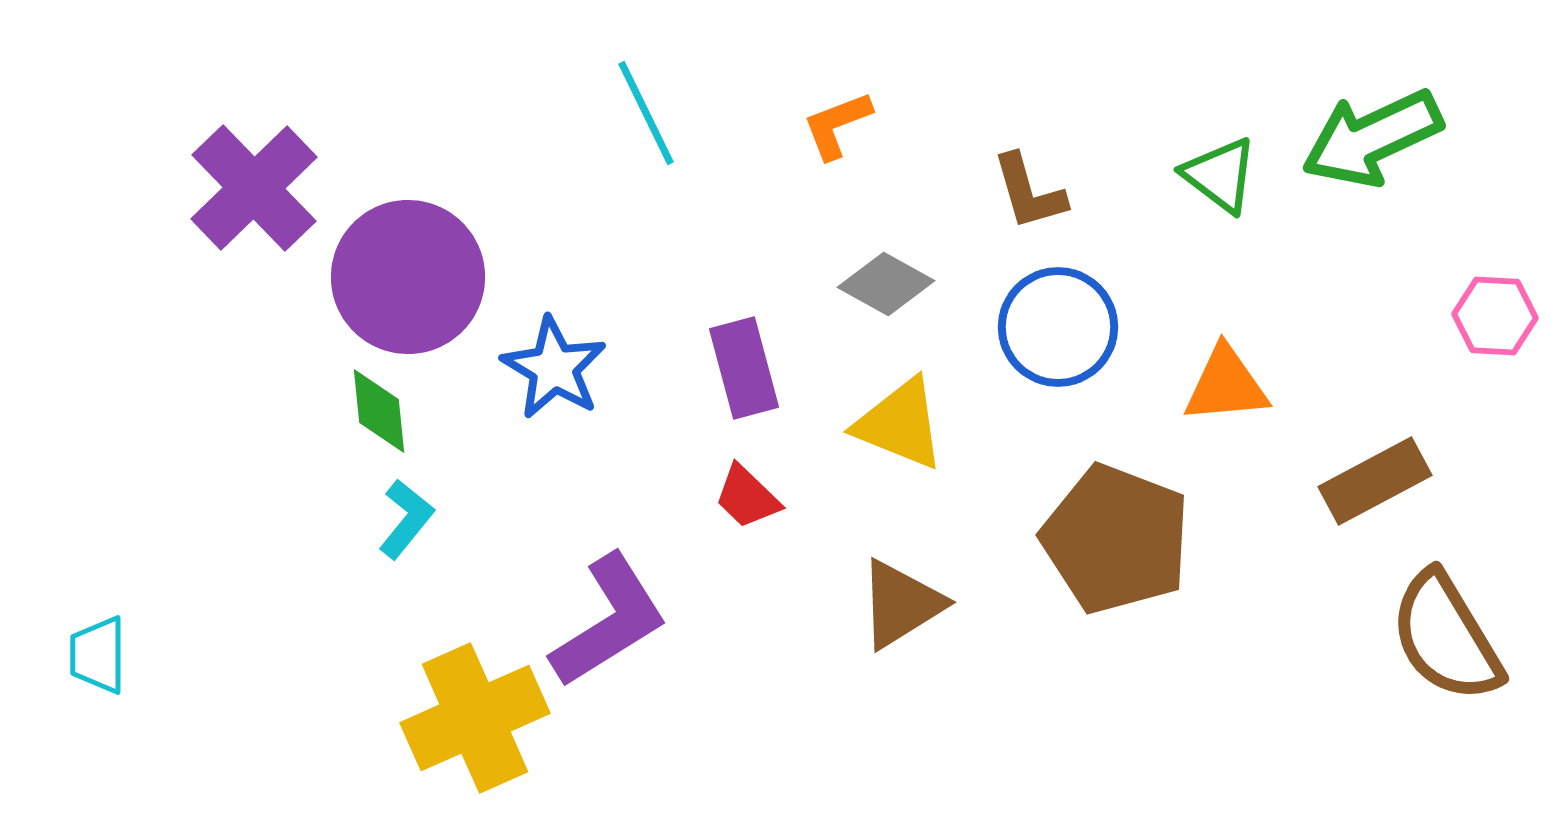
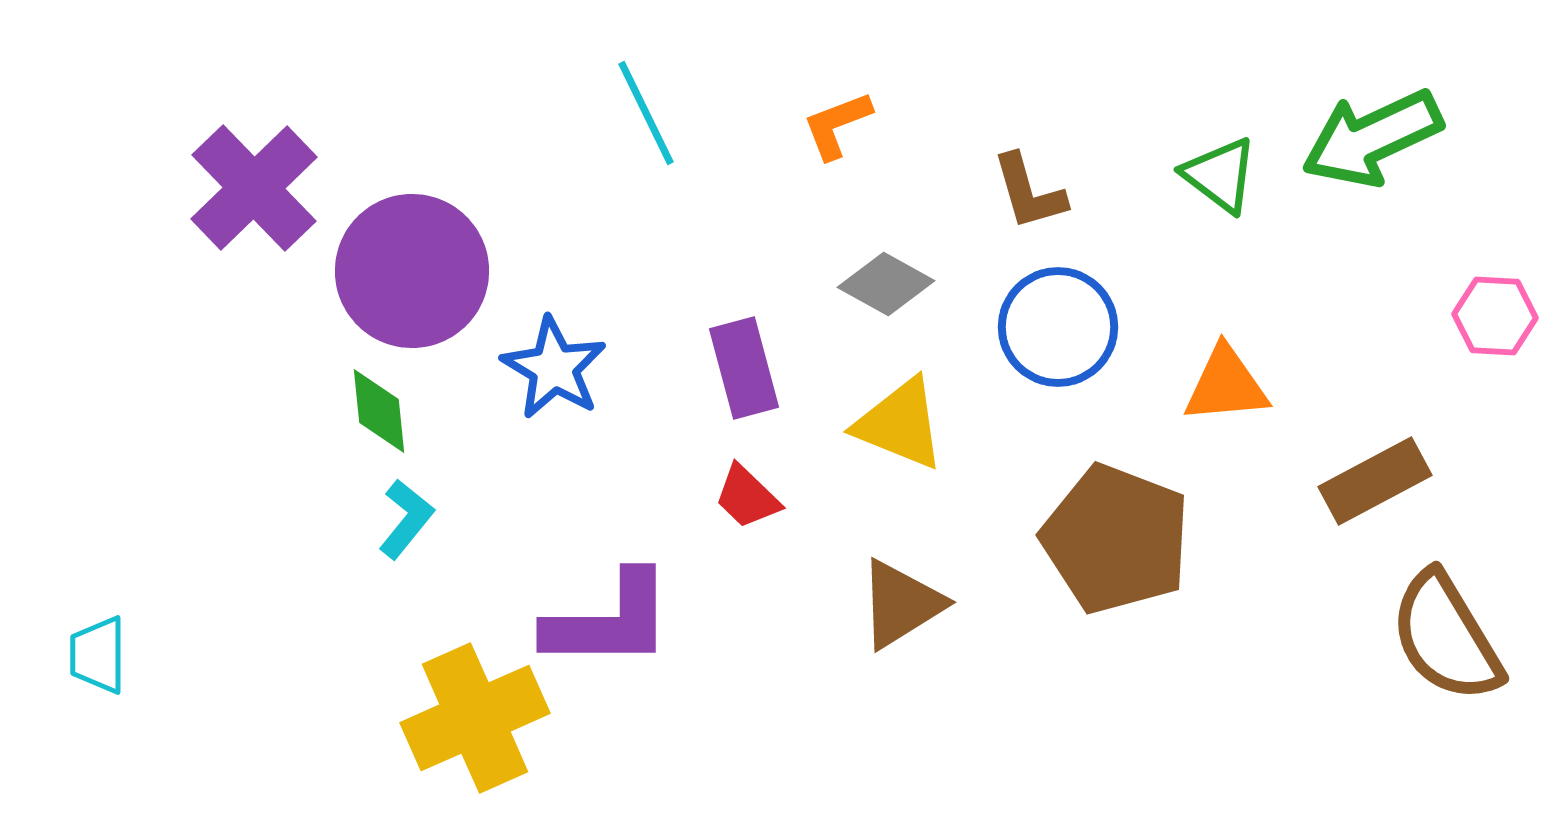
purple circle: moved 4 px right, 6 px up
purple L-shape: rotated 32 degrees clockwise
